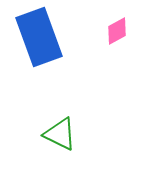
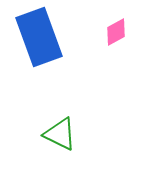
pink diamond: moved 1 px left, 1 px down
